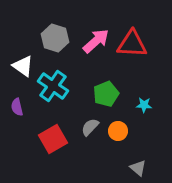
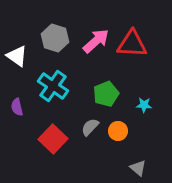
white triangle: moved 6 px left, 10 px up
red square: rotated 16 degrees counterclockwise
